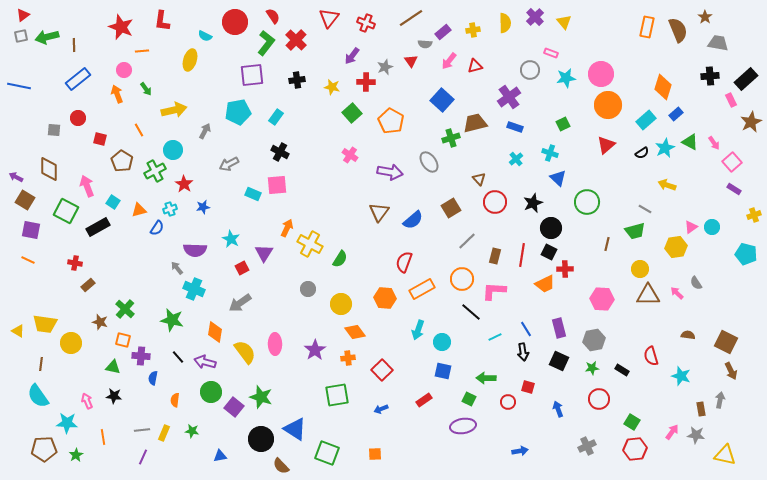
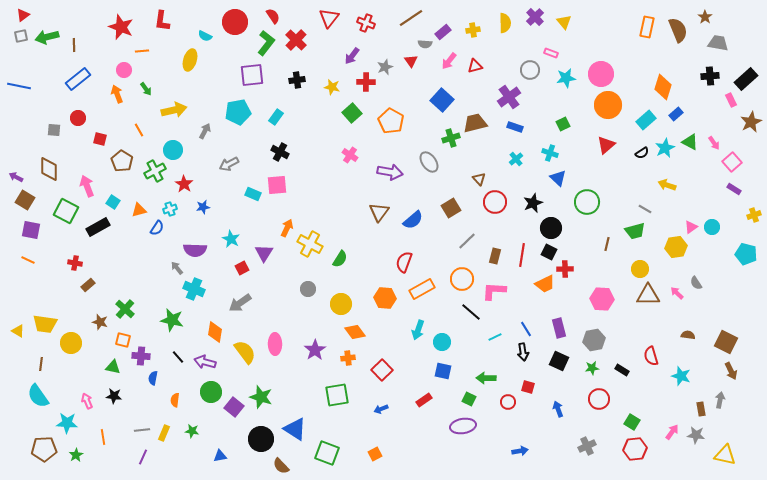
orange square at (375, 454): rotated 24 degrees counterclockwise
